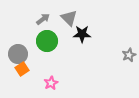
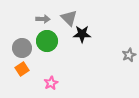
gray arrow: rotated 40 degrees clockwise
gray circle: moved 4 px right, 6 px up
